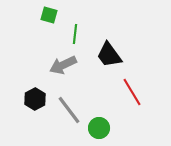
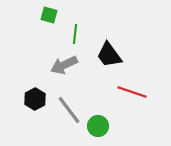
gray arrow: moved 1 px right
red line: rotated 40 degrees counterclockwise
green circle: moved 1 px left, 2 px up
